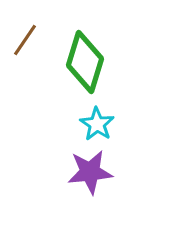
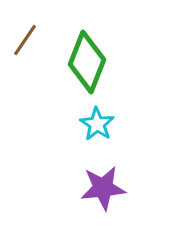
green diamond: moved 2 px right; rotated 4 degrees clockwise
purple star: moved 13 px right, 16 px down
